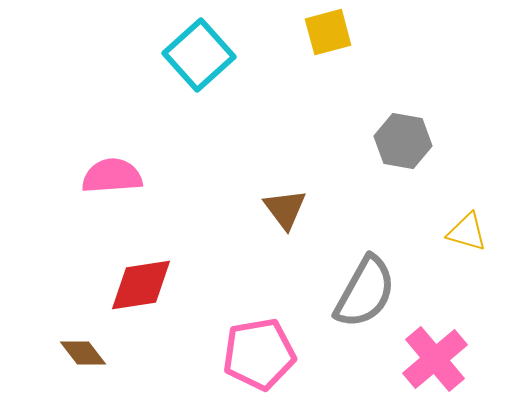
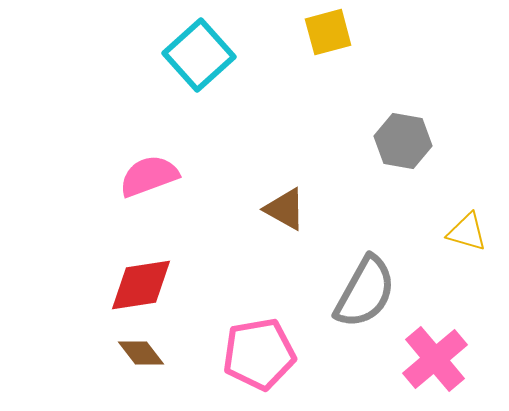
pink semicircle: moved 37 px right; rotated 16 degrees counterclockwise
brown triangle: rotated 24 degrees counterclockwise
brown diamond: moved 58 px right
